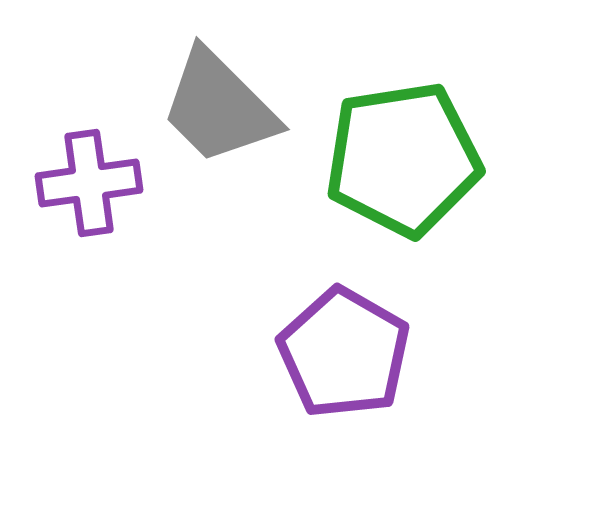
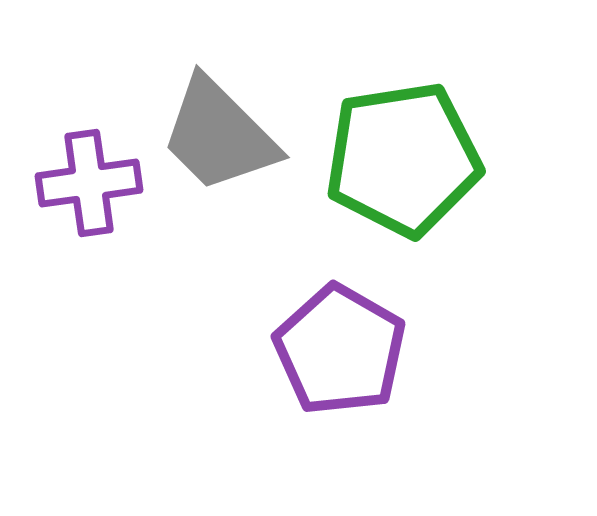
gray trapezoid: moved 28 px down
purple pentagon: moved 4 px left, 3 px up
